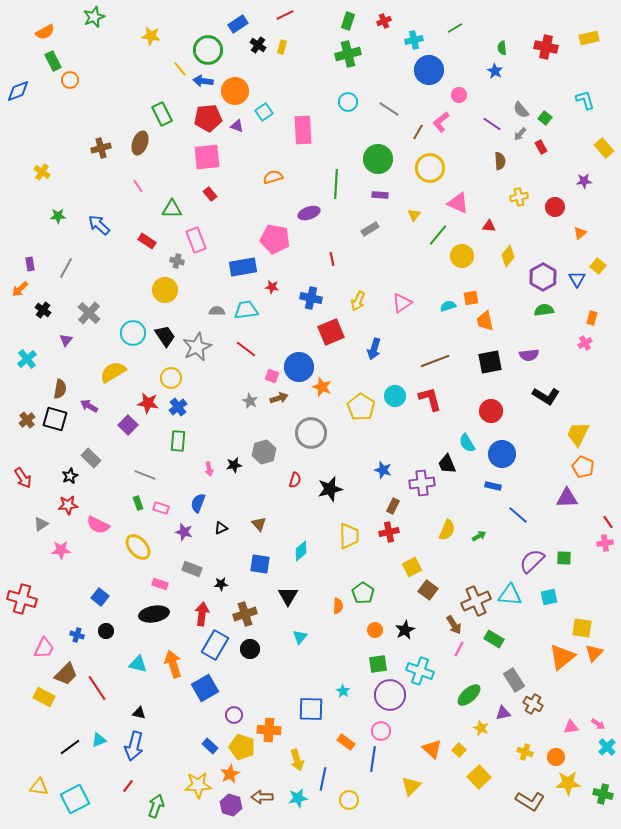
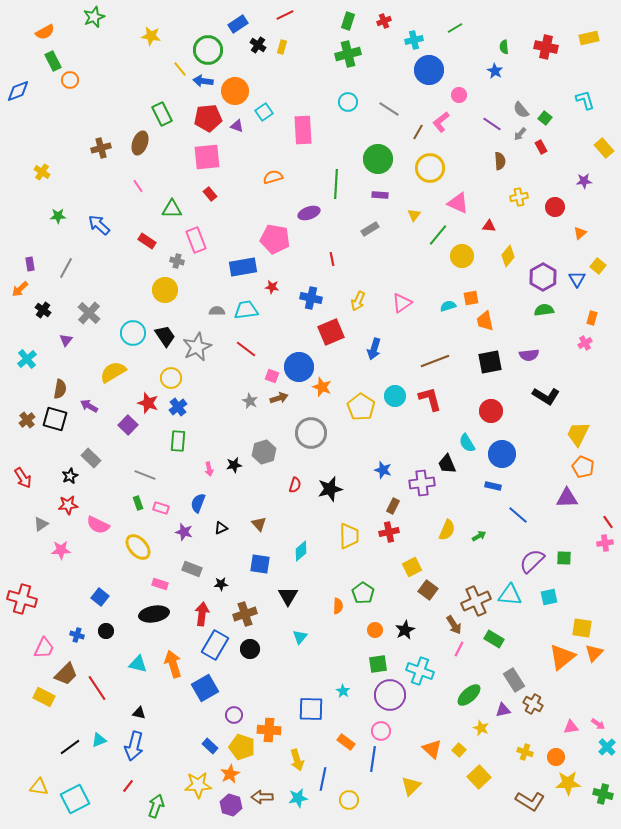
green semicircle at (502, 48): moved 2 px right, 1 px up
red star at (148, 403): rotated 10 degrees clockwise
red semicircle at (295, 480): moved 5 px down
purple triangle at (503, 713): moved 3 px up
